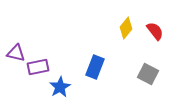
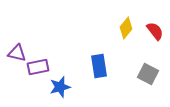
purple triangle: moved 1 px right
blue rectangle: moved 4 px right, 1 px up; rotated 30 degrees counterclockwise
blue star: rotated 15 degrees clockwise
